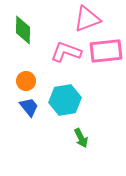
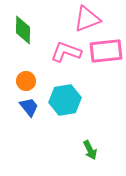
green arrow: moved 9 px right, 12 px down
